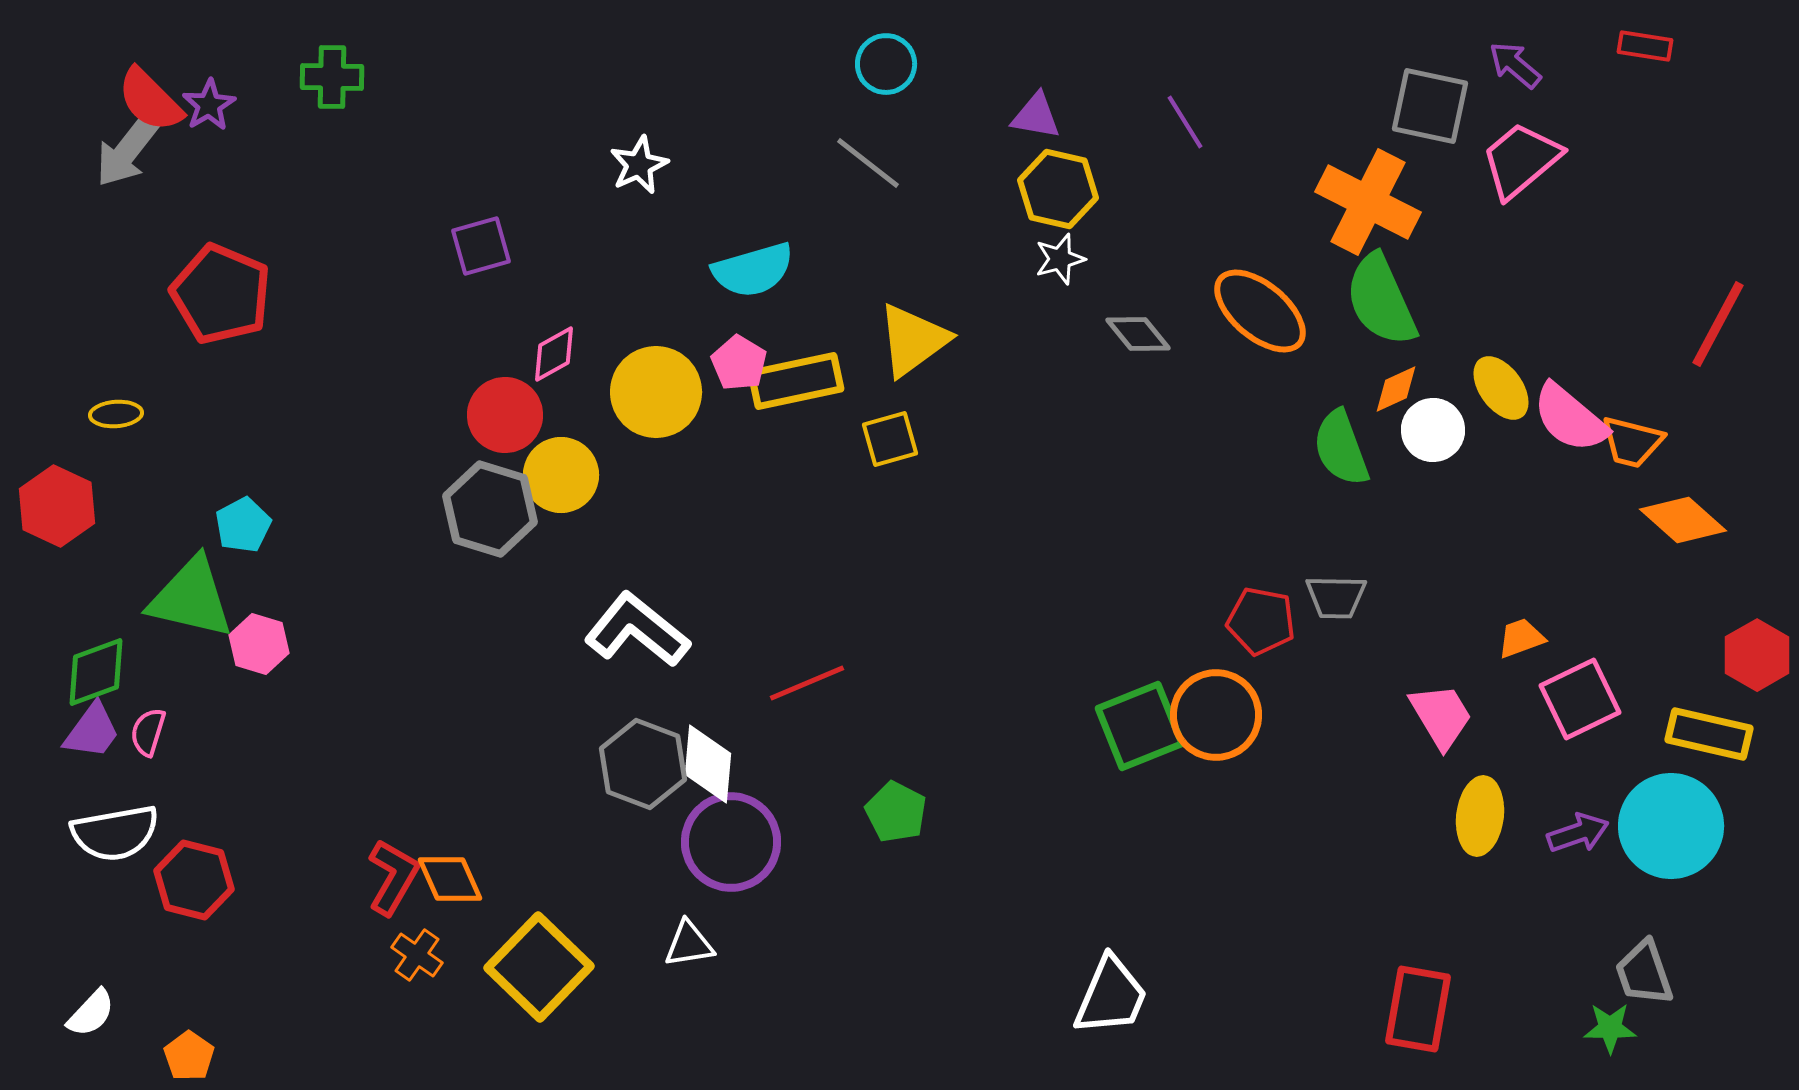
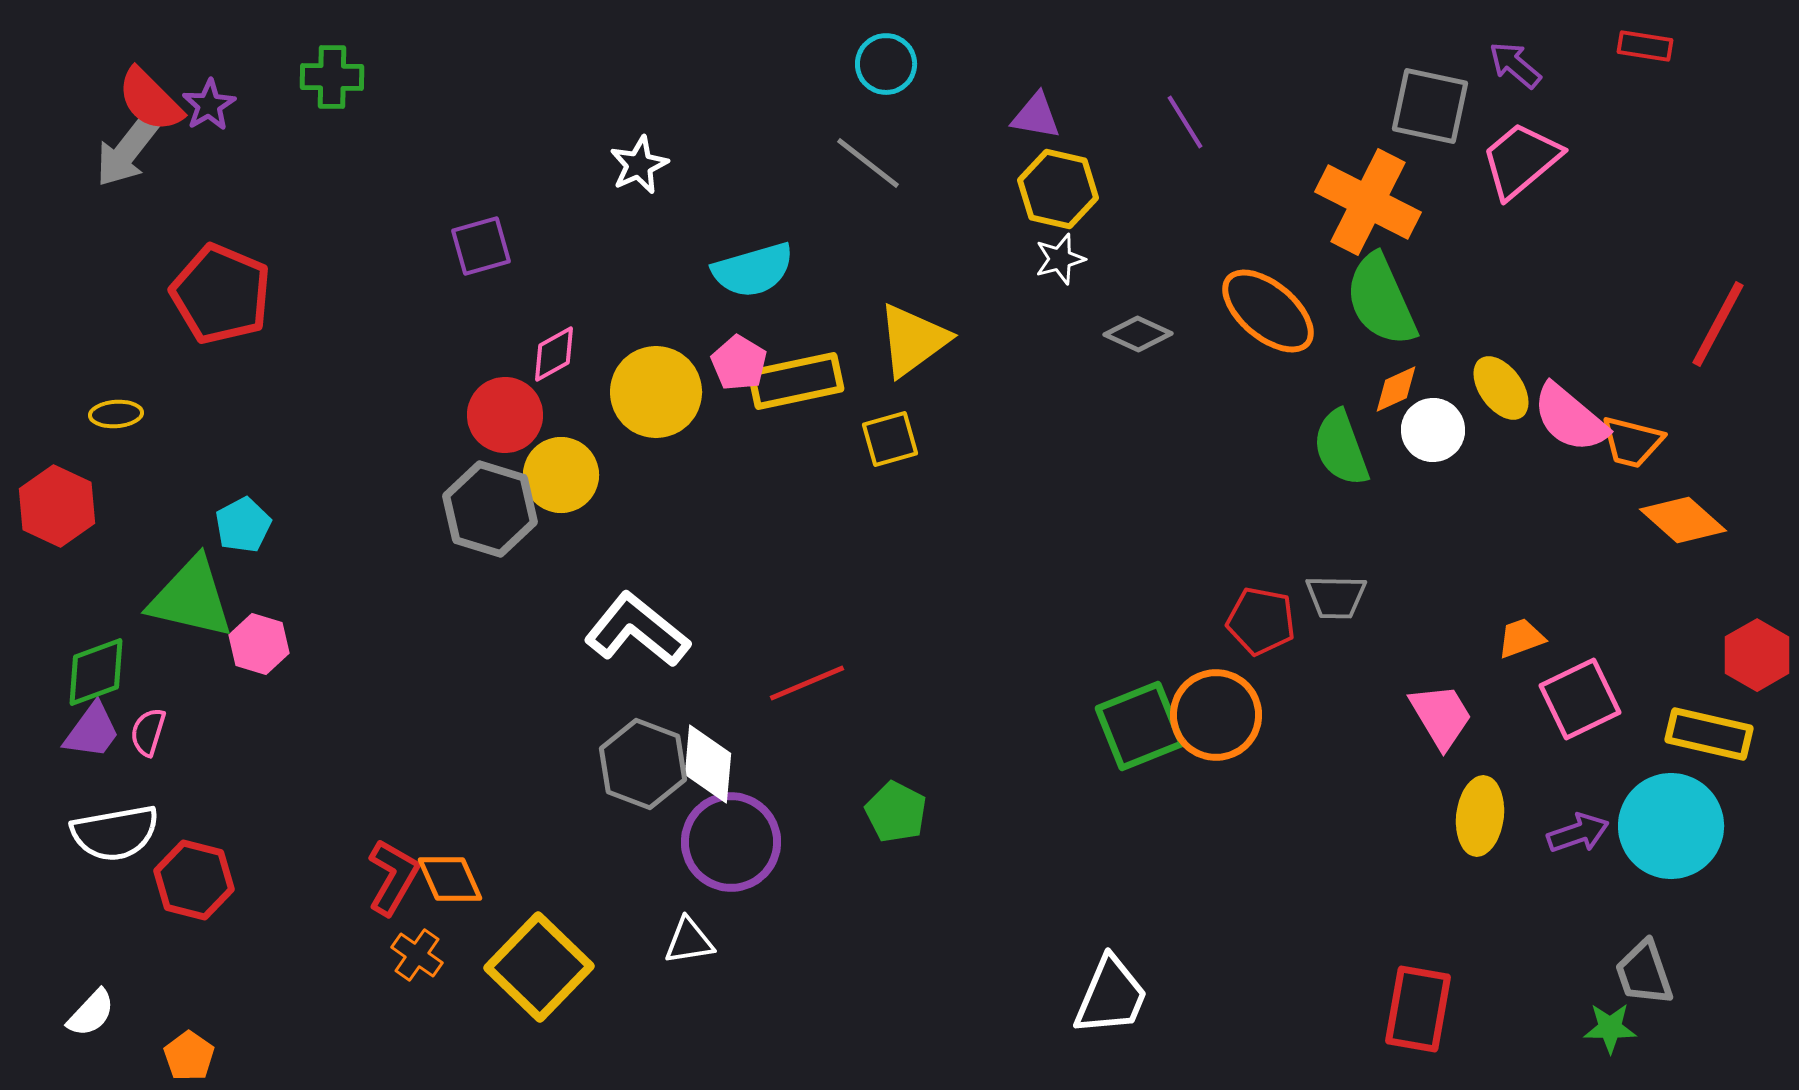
orange ellipse at (1260, 311): moved 8 px right
gray diamond at (1138, 334): rotated 26 degrees counterclockwise
white triangle at (689, 944): moved 3 px up
